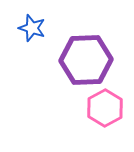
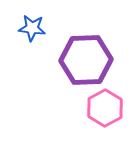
blue star: rotated 12 degrees counterclockwise
